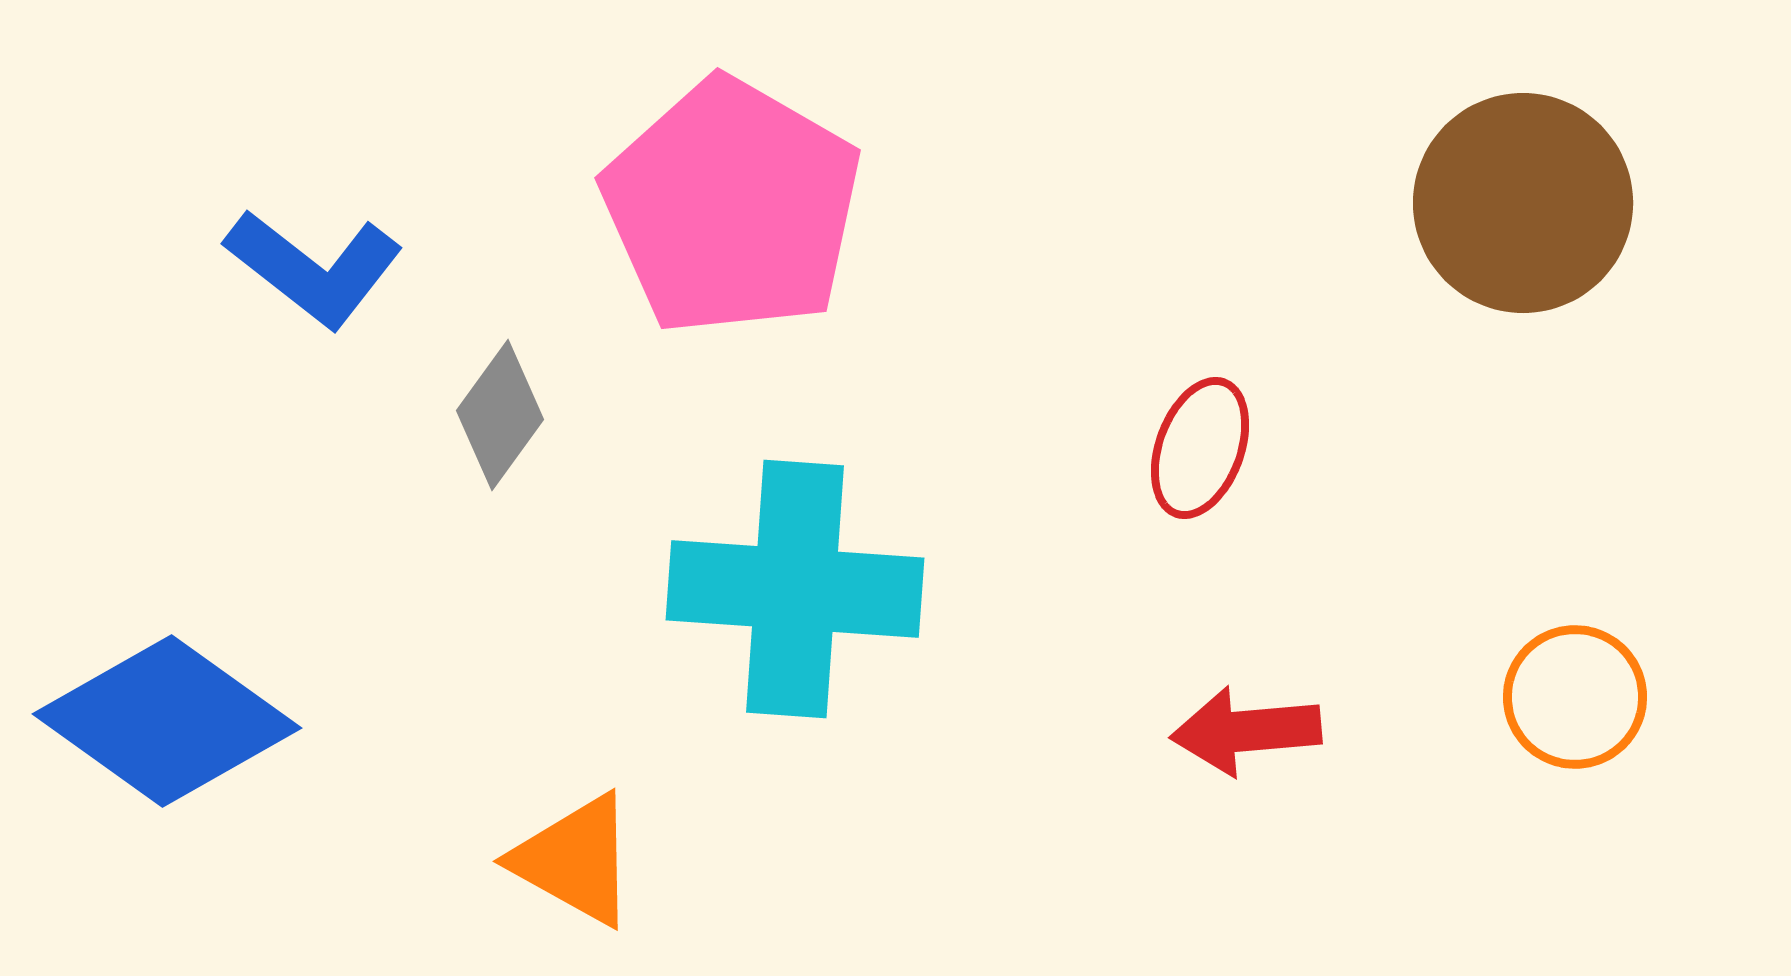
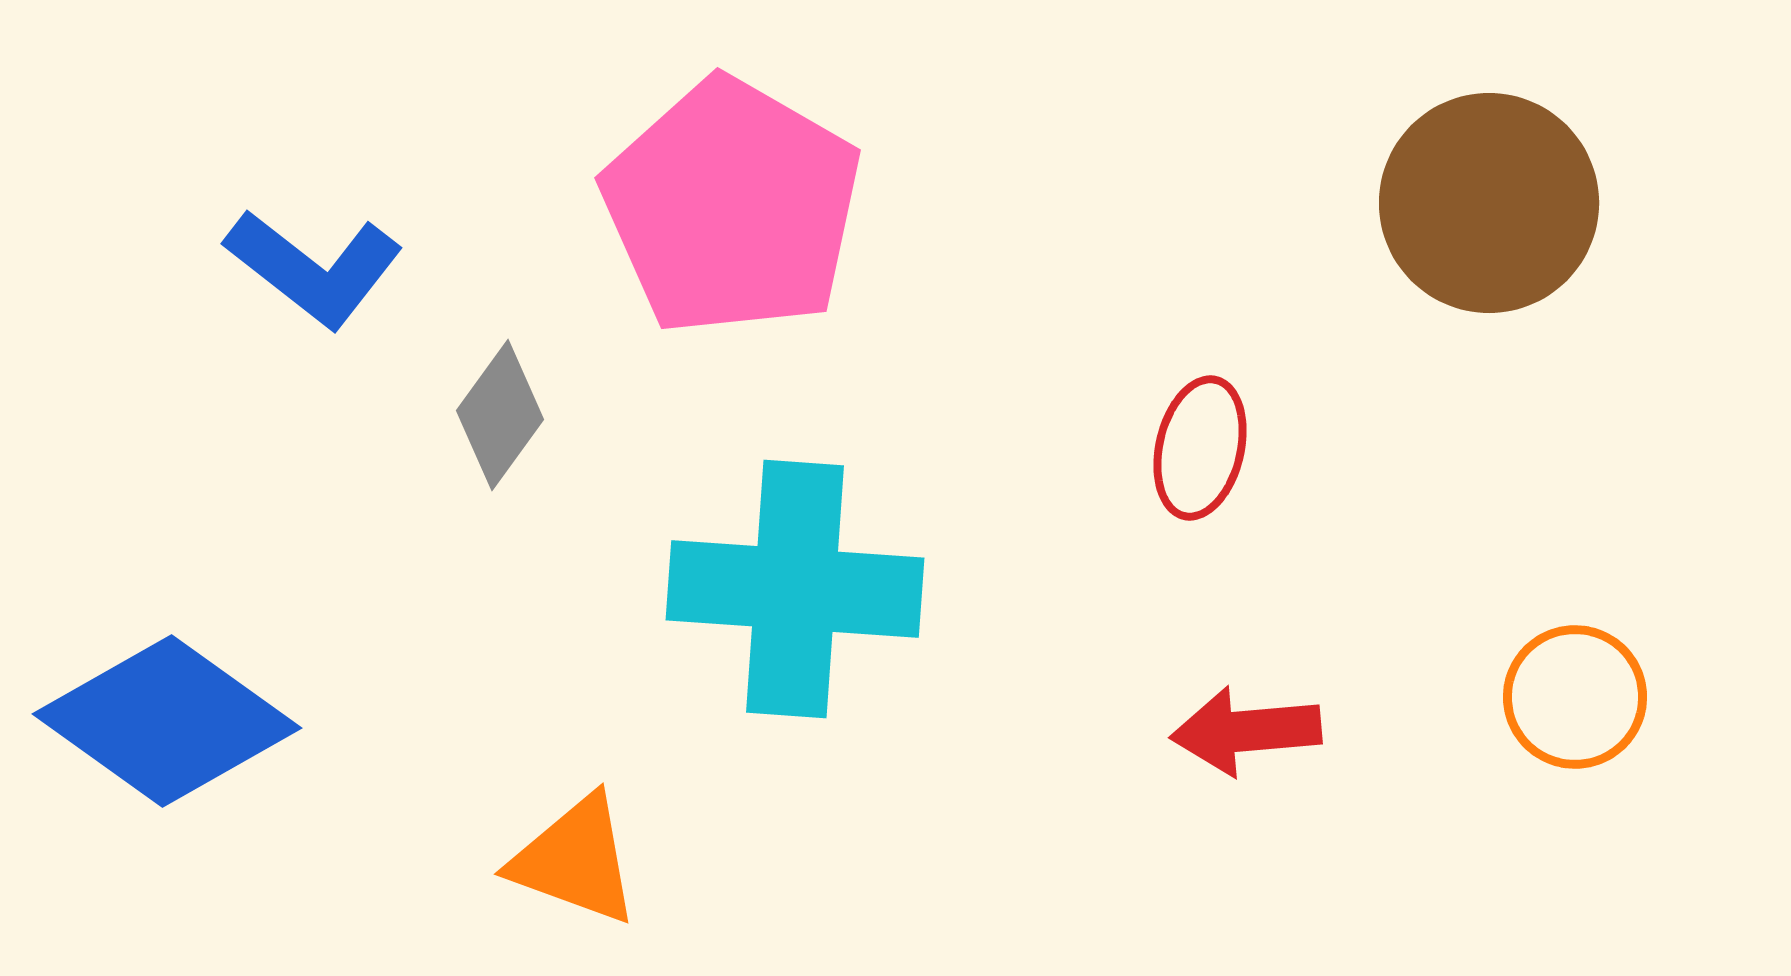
brown circle: moved 34 px left
red ellipse: rotated 7 degrees counterclockwise
orange triangle: rotated 9 degrees counterclockwise
